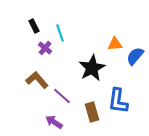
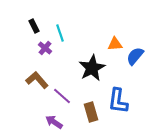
brown rectangle: moved 1 px left
